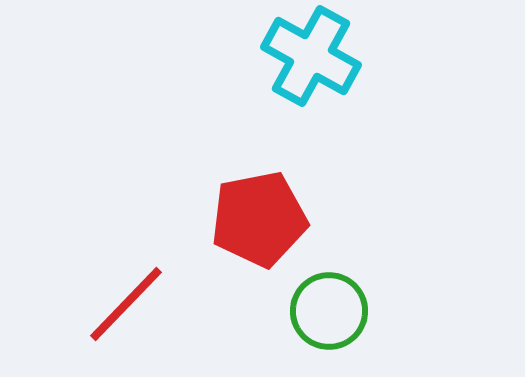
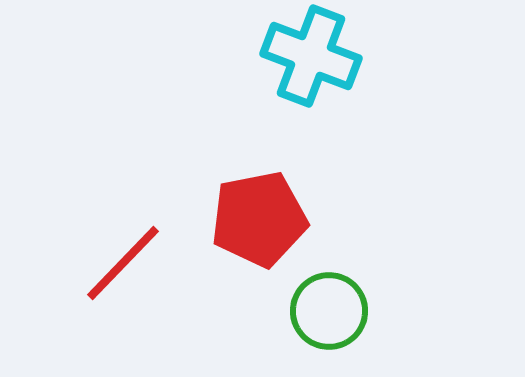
cyan cross: rotated 8 degrees counterclockwise
red line: moved 3 px left, 41 px up
